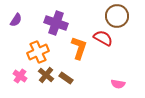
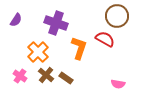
red semicircle: moved 2 px right, 1 px down
orange cross: rotated 20 degrees counterclockwise
